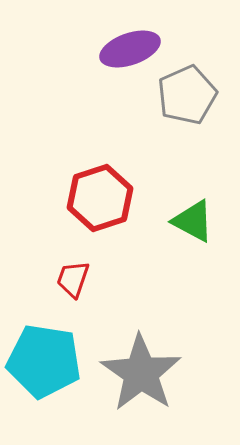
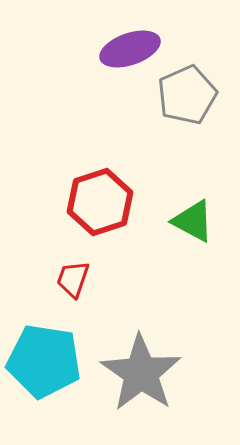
red hexagon: moved 4 px down
